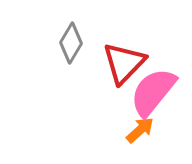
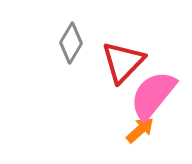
red triangle: moved 1 px left, 1 px up
pink semicircle: moved 3 px down
